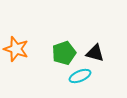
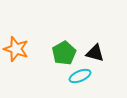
green pentagon: rotated 10 degrees counterclockwise
